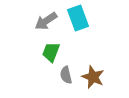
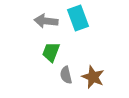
gray arrow: rotated 40 degrees clockwise
